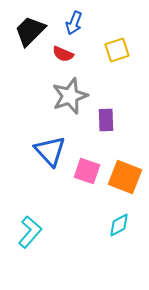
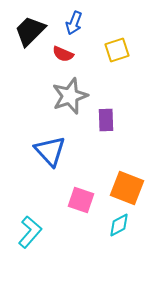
pink square: moved 6 px left, 29 px down
orange square: moved 2 px right, 11 px down
